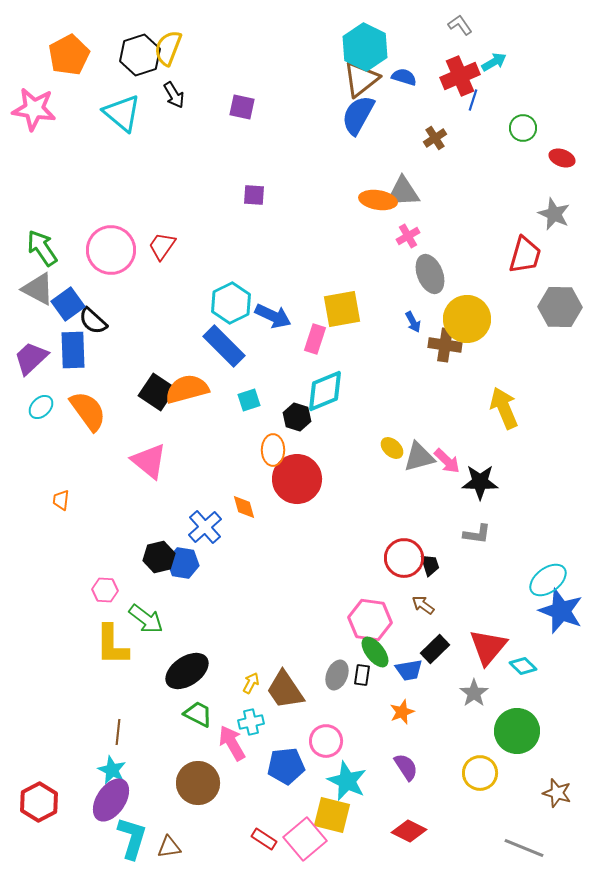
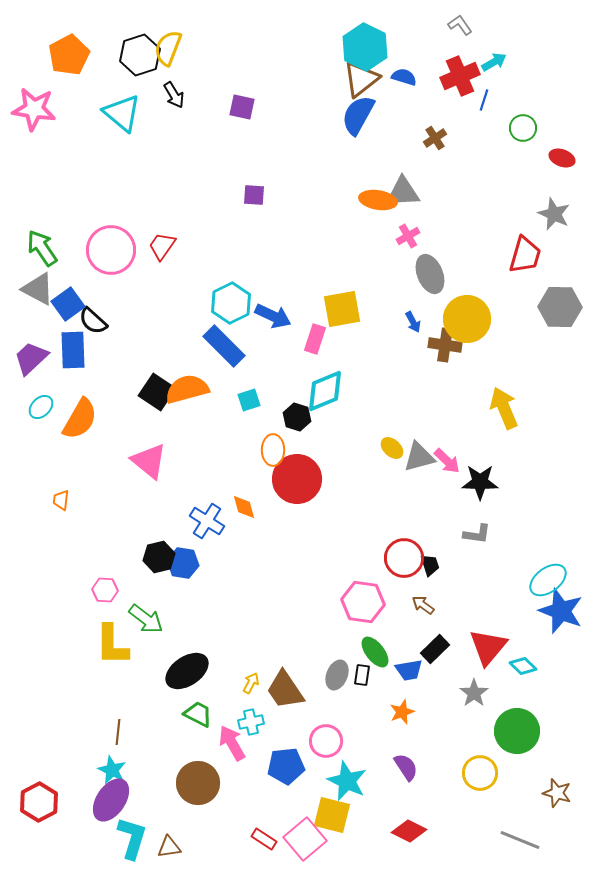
blue line at (473, 100): moved 11 px right
orange semicircle at (88, 411): moved 8 px left, 8 px down; rotated 66 degrees clockwise
blue cross at (205, 527): moved 2 px right, 6 px up; rotated 16 degrees counterclockwise
pink hexagon at (370, 620): moved 7 px left, 18 px up
gray line at (524, 848): moved 4 px left, 8 px up
